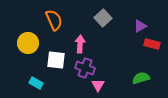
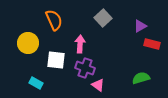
pink triangle: rotated 24 degrees counterclockwise
